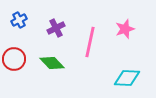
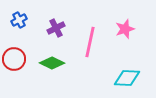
green diamond: rotated 20 degrees counterclockwise
